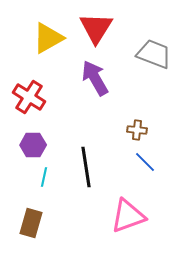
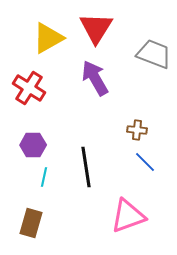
red cross: moved 9 px up
